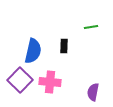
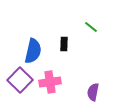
green line: rotated 48 degrees clockwise
black rectangle: moved 2 px up
pink cross: rotated 15 degrees counterclockwise
